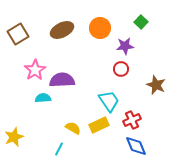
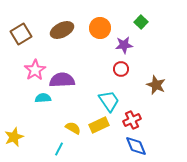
brown square: moved 3 px right
purple star: moved 1 px left, 1 px up
